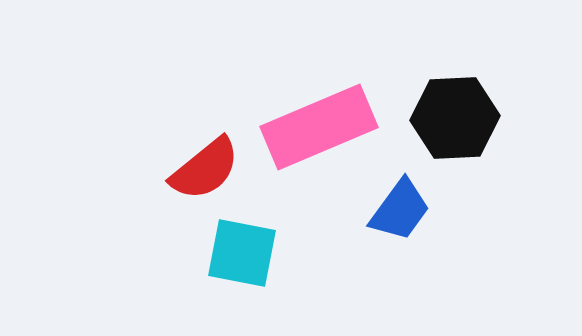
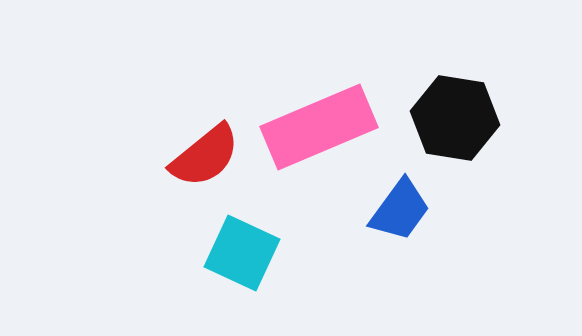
black hexagon: rotated 12 degrees clockwise
red semicircle: moved 13 px up
cyan square: rotated 14 degrees clockwise
